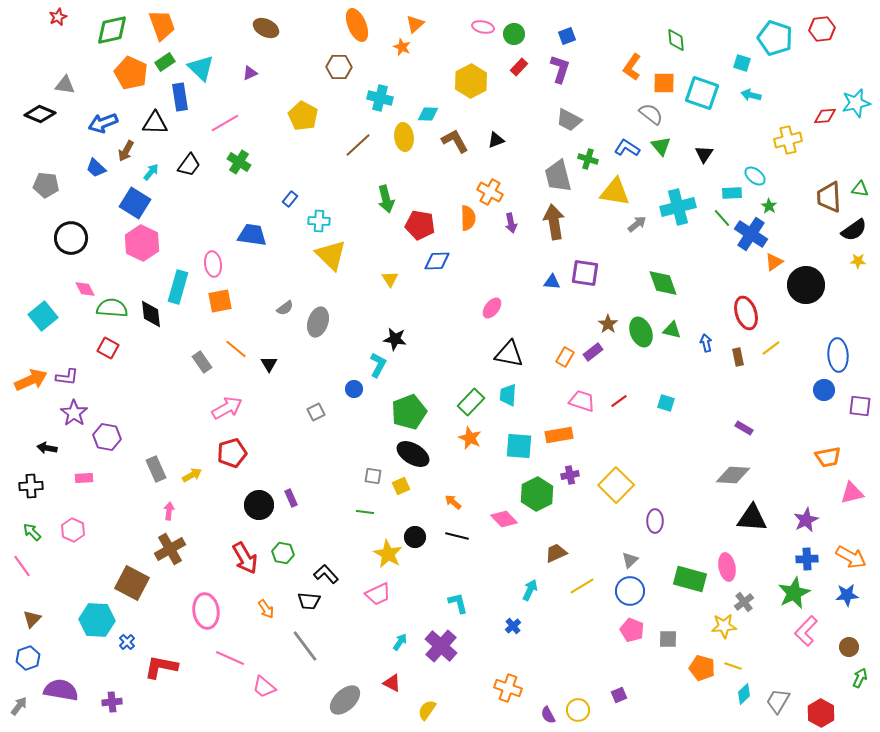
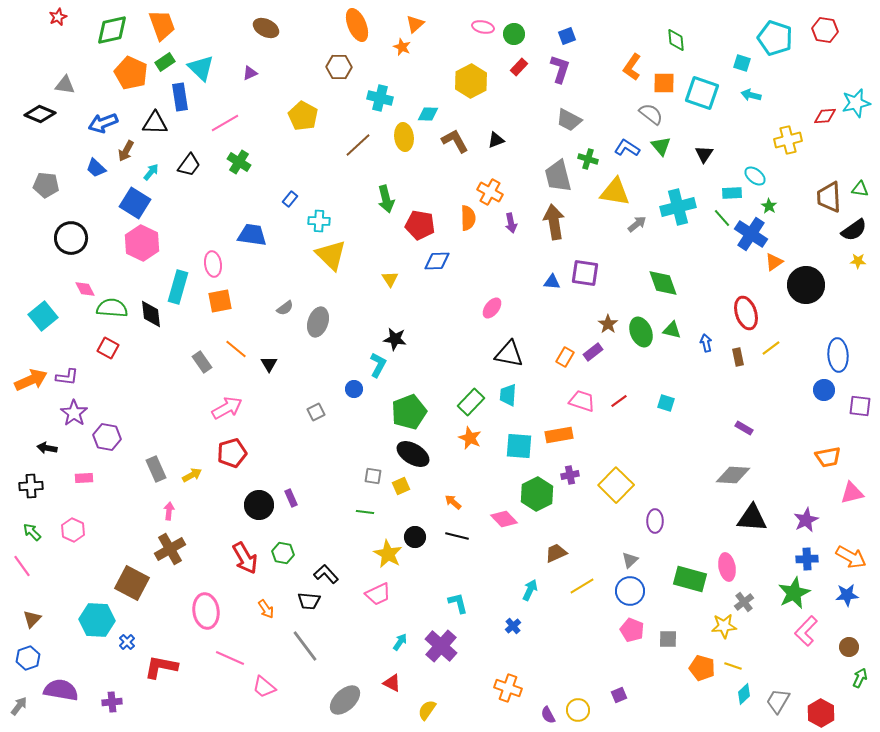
red hexagon at (822, 29): moved 3 px right, 1 px down; rotated 15 degrees clockwise
